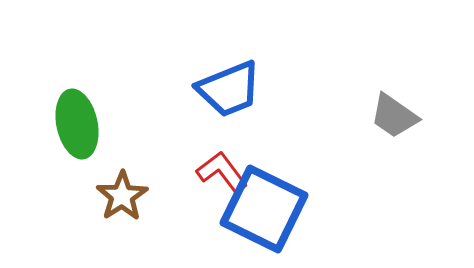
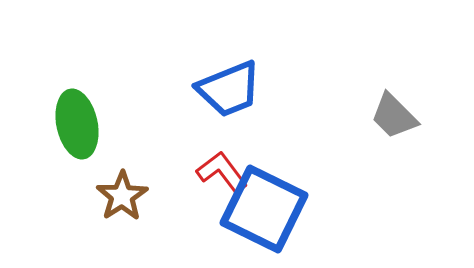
gray trapezoid: rotated 10 degrees clockwise
